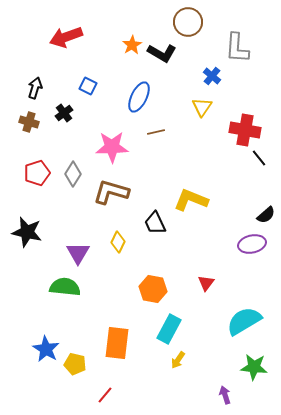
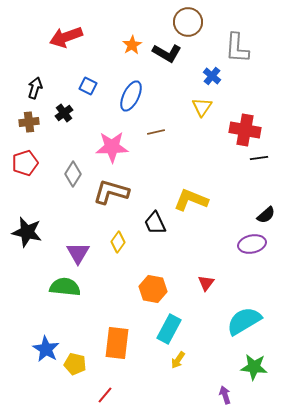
black L-shape: moved 5 px right
blue ellipse: moved 8 px left, 1 px up
brown cross: rotated 24 degrees counterclockwise
black line: rotated 60 degrees counterclockwise
red pentagon: moved 12 px left, 10 px up
yellow diamond: rotated 10 degrees clockwise
